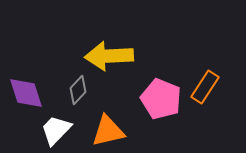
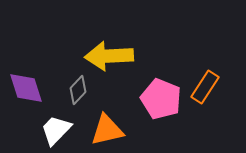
purple diamond: moved 5 px up
orange triangle: moved 1 px left, 1 px up
